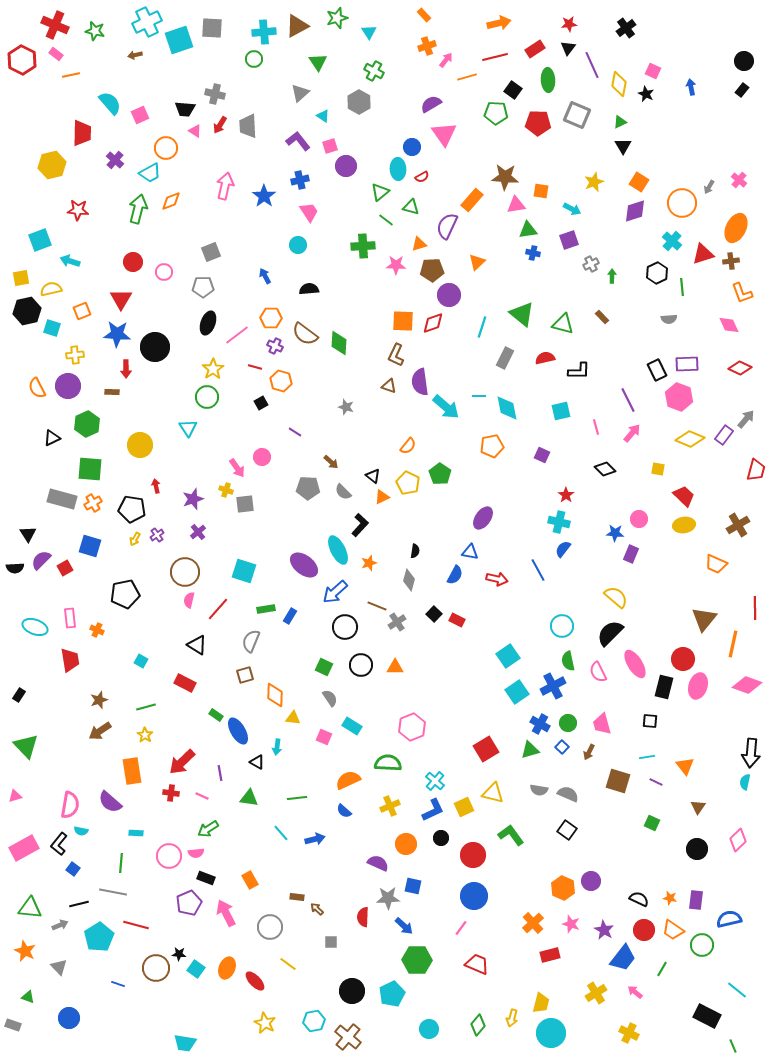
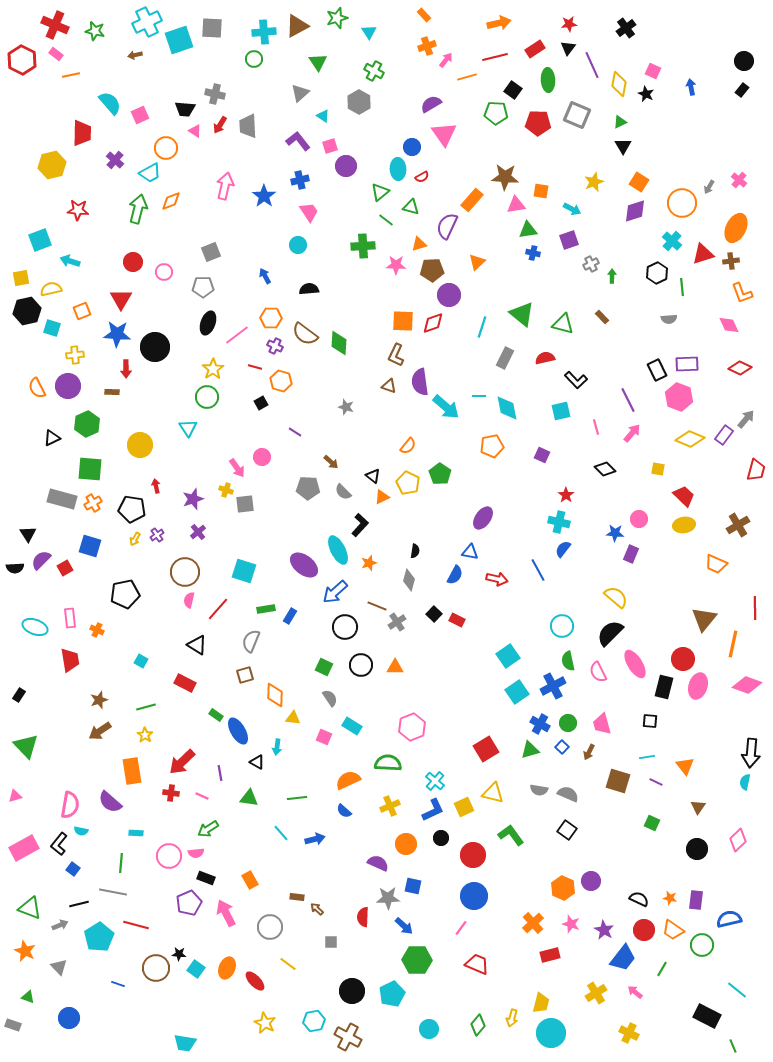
black L-shape at (579, 371): moved 3 px left, 9 px down; rotated 45 degrees clockwise
green triangle at (30, 908): rotated 15 degrees clockwise
brown cross at (348, 1037): rotated 12 degrees counterclockwise
